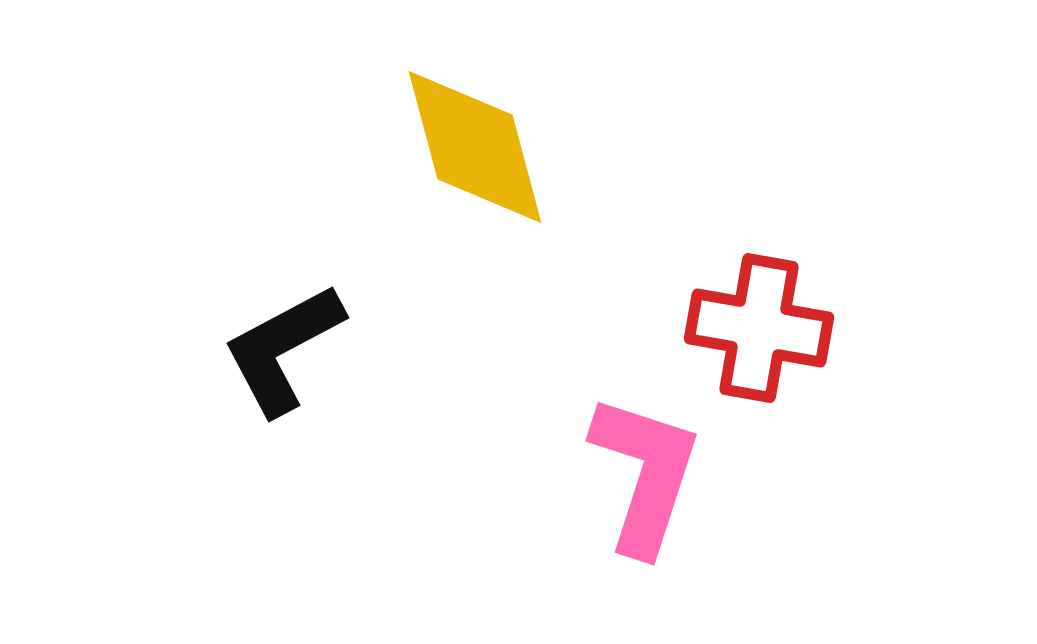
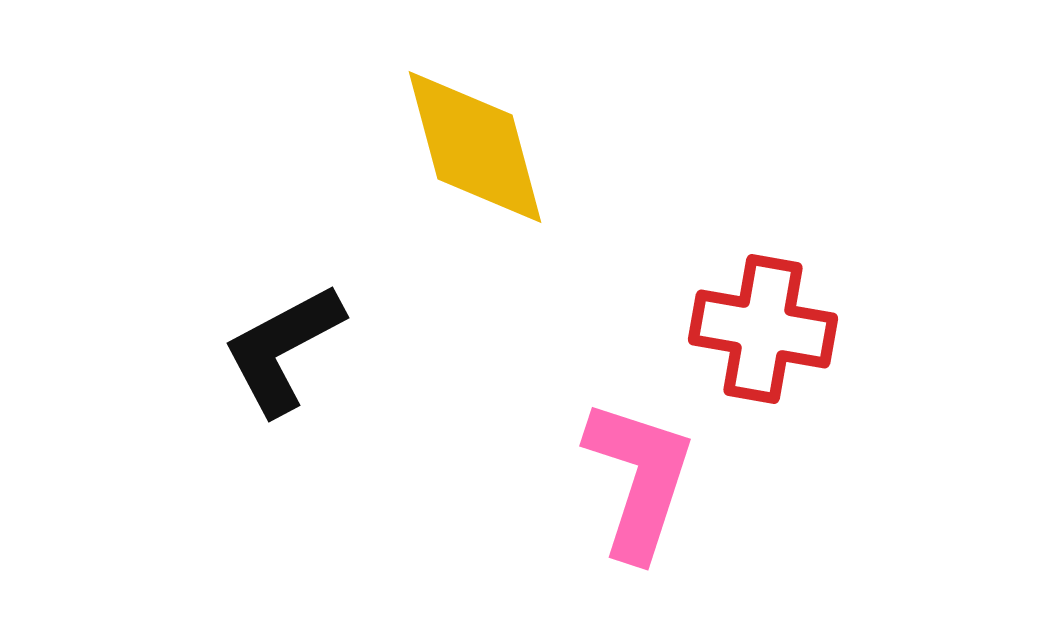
red cross: moved 4 px right, 1 px down
pink L-shape: moved 6 px left, 5 px down
